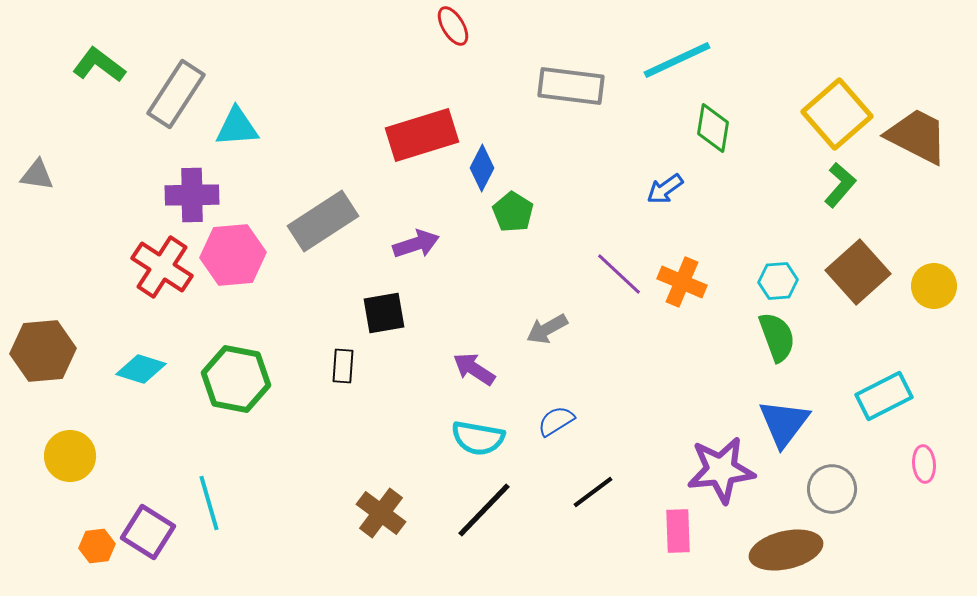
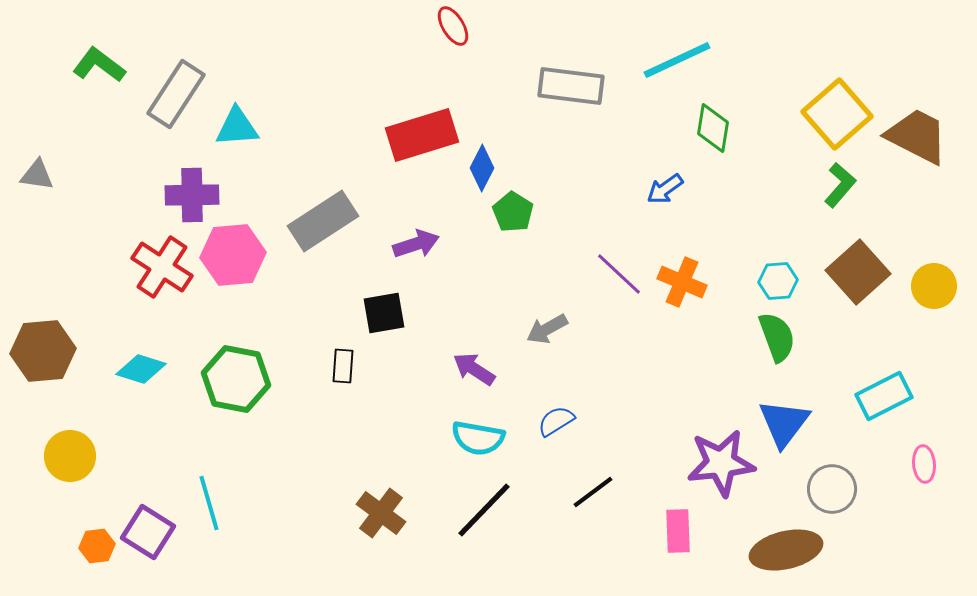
purple star at (721, 470): moved 7 px up
